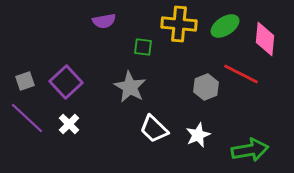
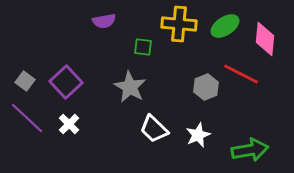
gray square: rotated 36 degrees counterclockwise
